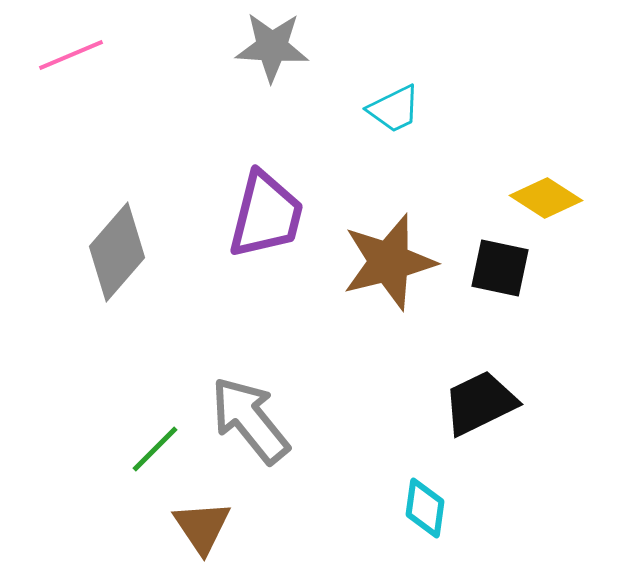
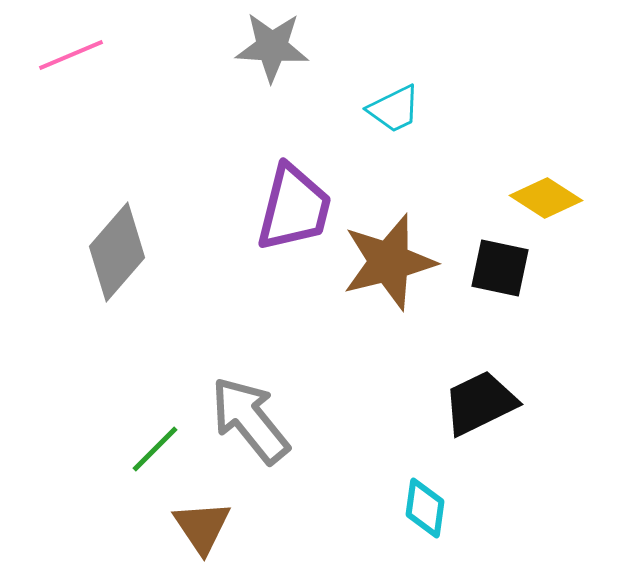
purple trapezoid: moved 28 px right, 7 px up
